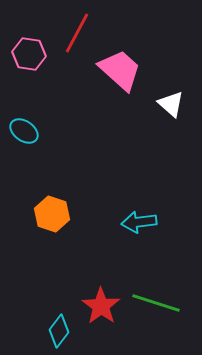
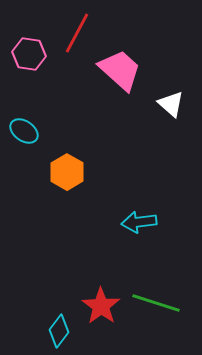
orange hexagon: moved 15 px right, 42 px up; rotated 12 degrees clockwise
